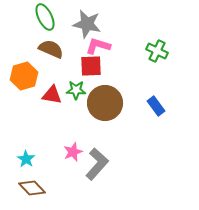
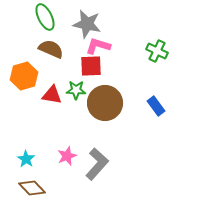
pink star: moved 6 px left, 4 px down
